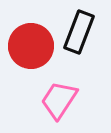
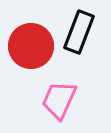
pink trapezoid: rotated 9 degrees counterclockwise
